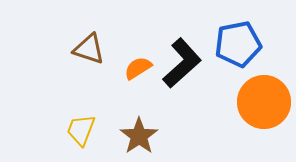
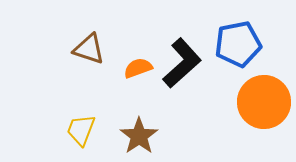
orange semicircle: rotated 12 degrees clockwise
